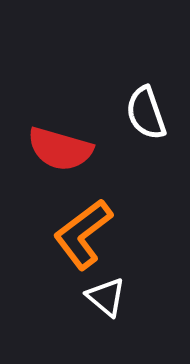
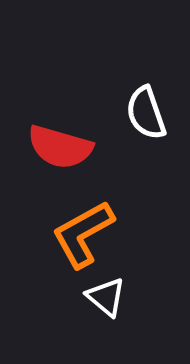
red semicircle: moved 2 px up
orange L-shape: rotated 8 degrees clockwise
